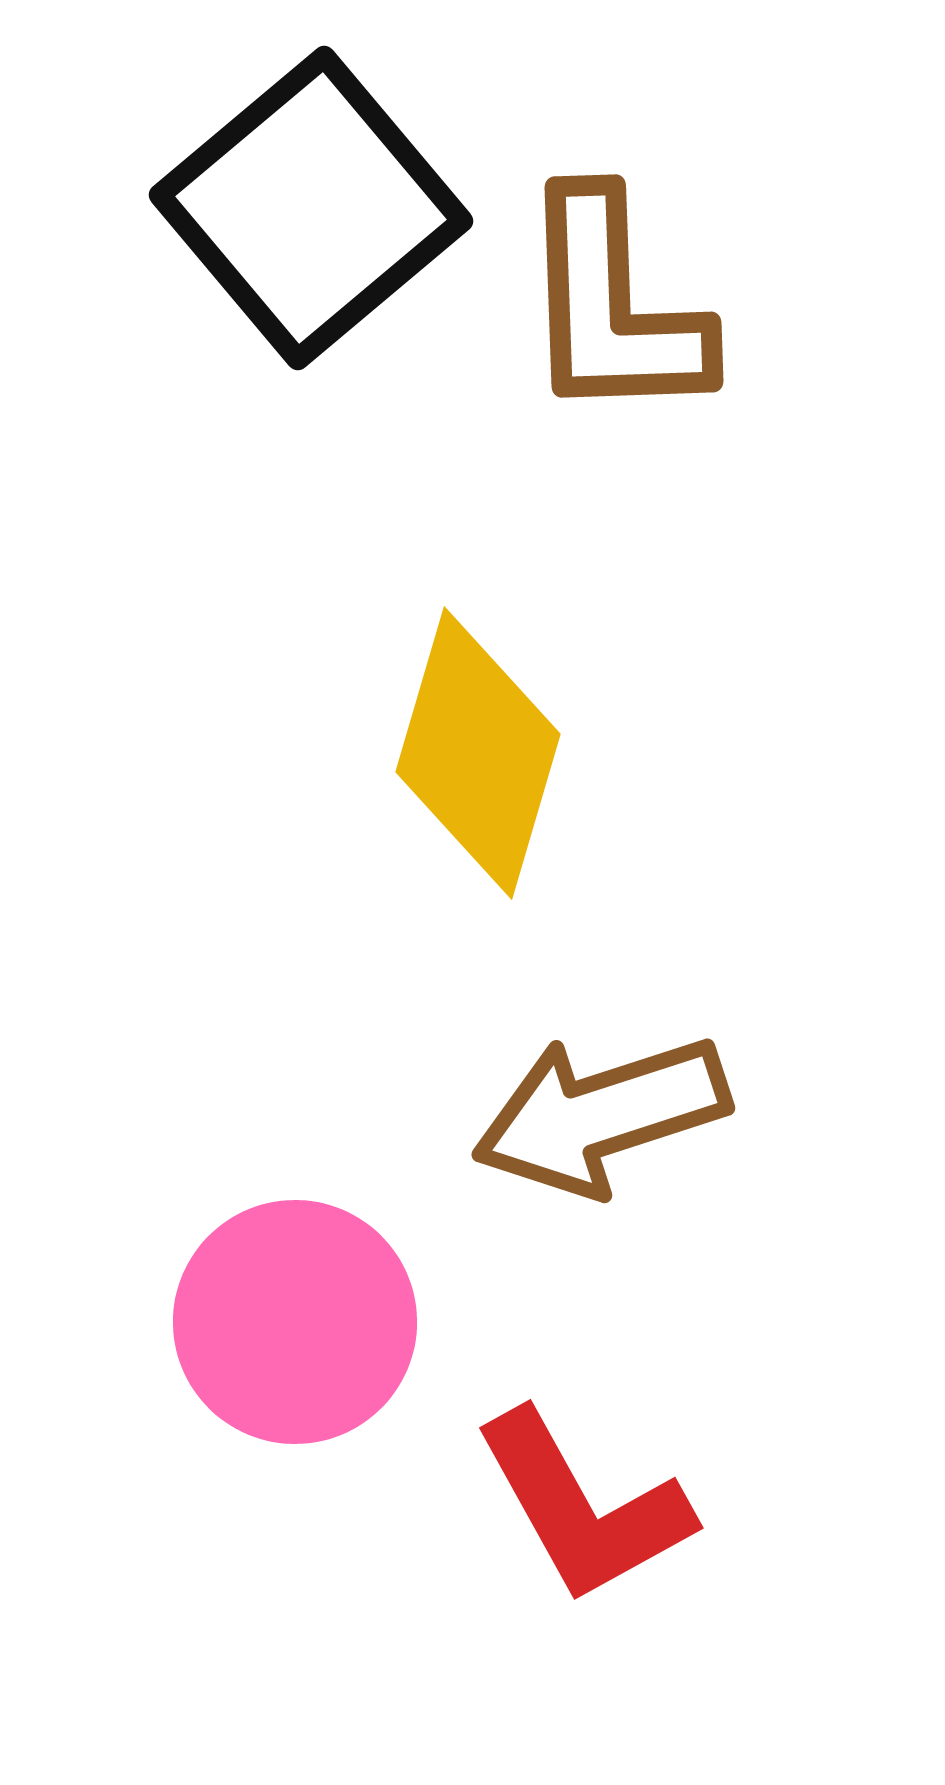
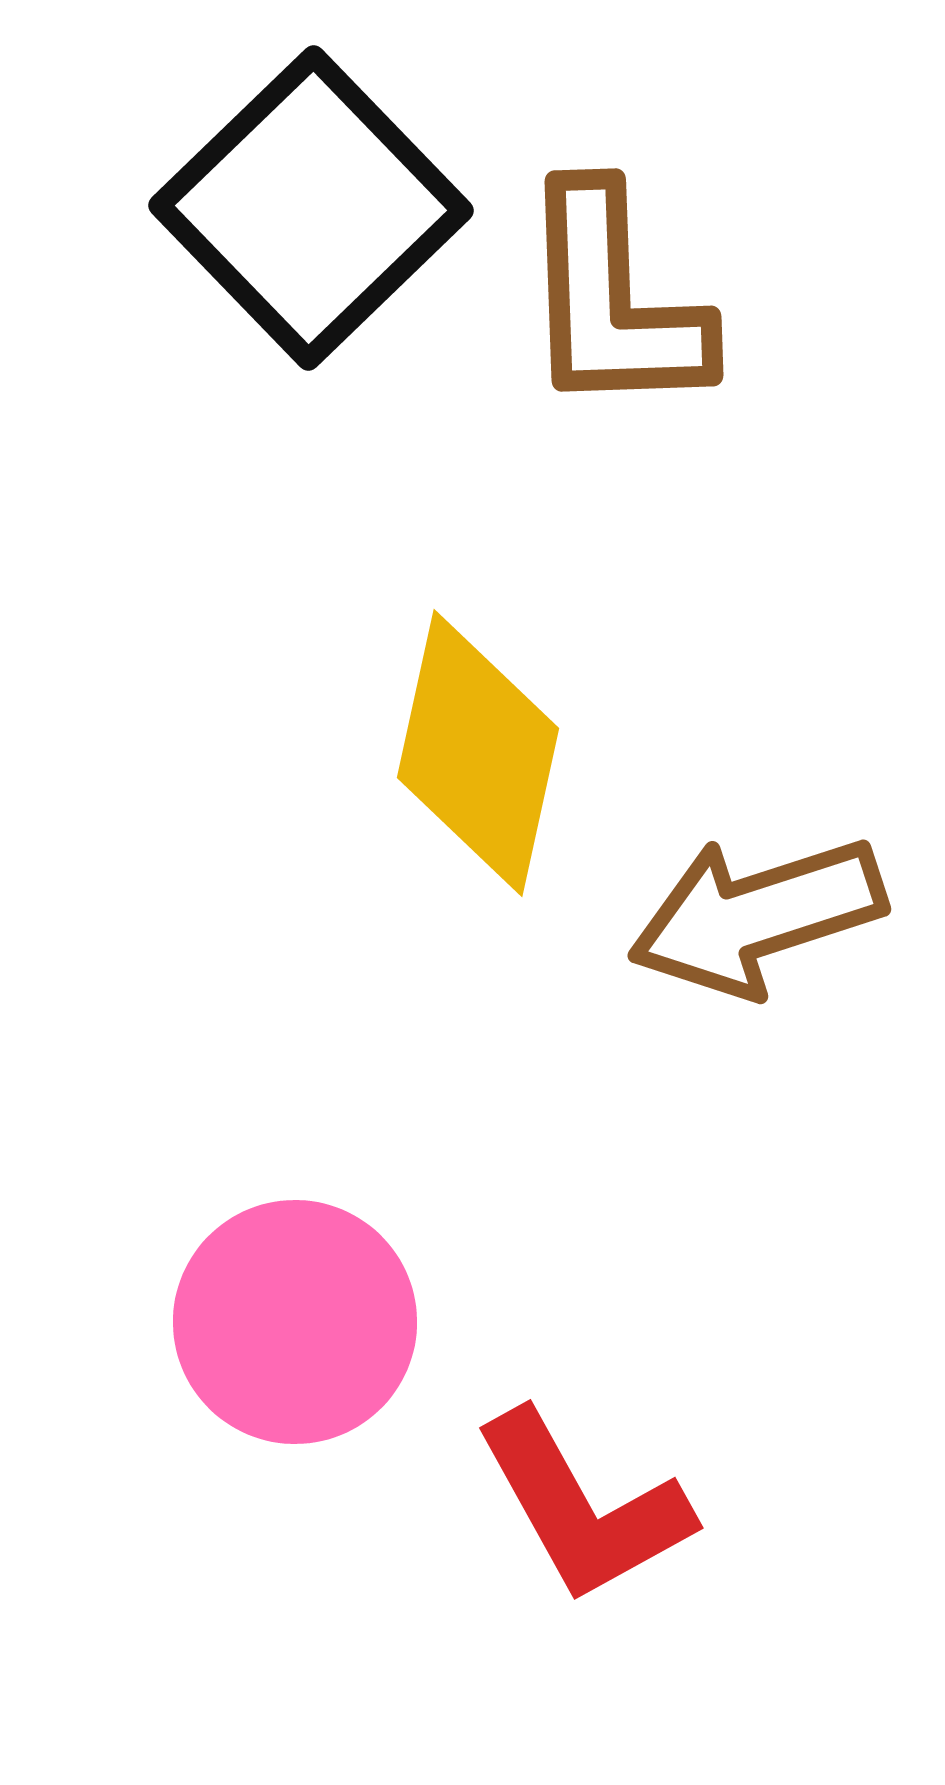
black square: rotated 4 degrees counterclockwise
brown L-shape: moved 6 px up
yellow diamond: rotated 4 degrees counterclockwise
brown arrow: moved 156 px right, 199 px up
